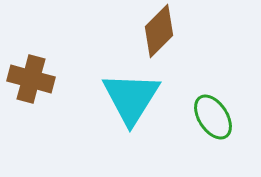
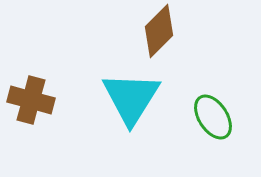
brown cross: moved 21 px down
